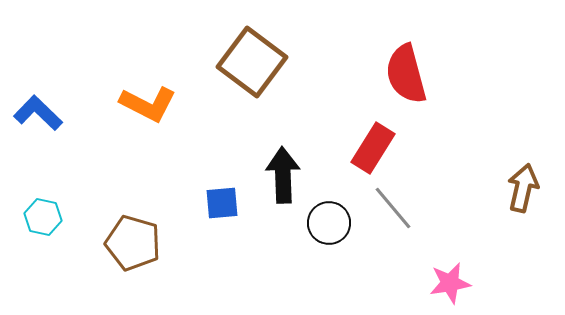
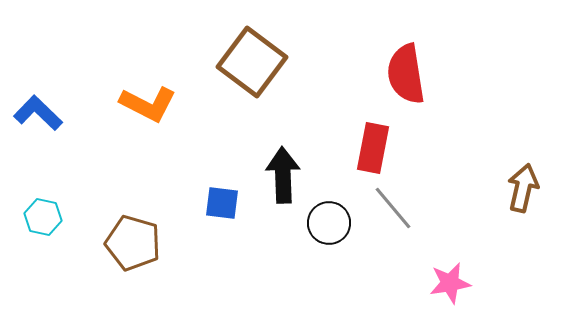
red semicircle: rotated 6 degrees clockwise
red rectangle: rotated 21 degrees counterclockwise
blue square: rotated 12 degrees clockwise
